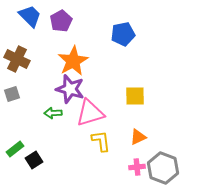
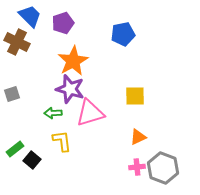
purple pentagon: moved 2 px right, 2 px down; rotated 10 degrees clockwise
brown cross: moved 17 px up
yellow L-shape: moved 39 px left
black square: moved 2 px left; rotated 18 degrees counterclockwise
